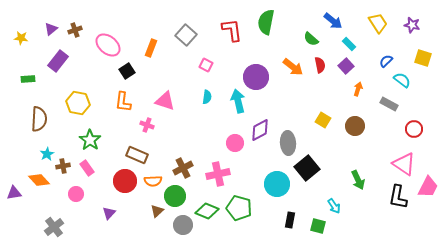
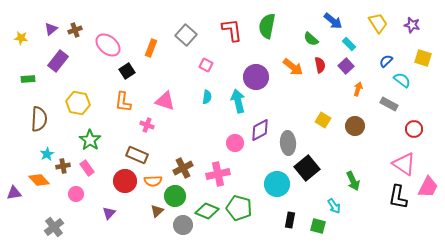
green semicircle at (266, 22): moved 1 px right, 4 px down
green arrow at (358, 180): moved 5 px left, 1 px down
